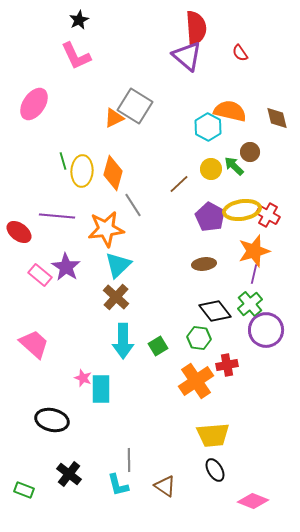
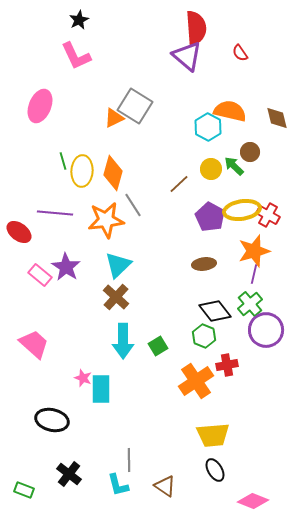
pink ellipse at (34, 104): moved 6 px right, 2 px down; rotated 12 degrees counterclockwise
purple line at (57, 216): moved 2 px left, 3 px up
orange star at (106, 229): moved 9 px up
green hexagon at (199, 338): moved 5 px right, 2 px up; rotated 15 degrees clockwise
